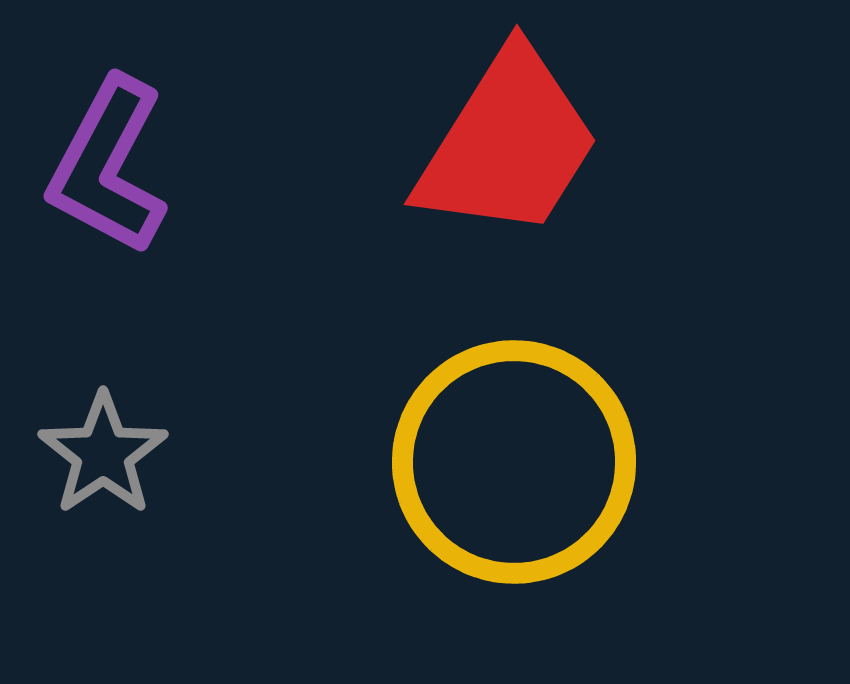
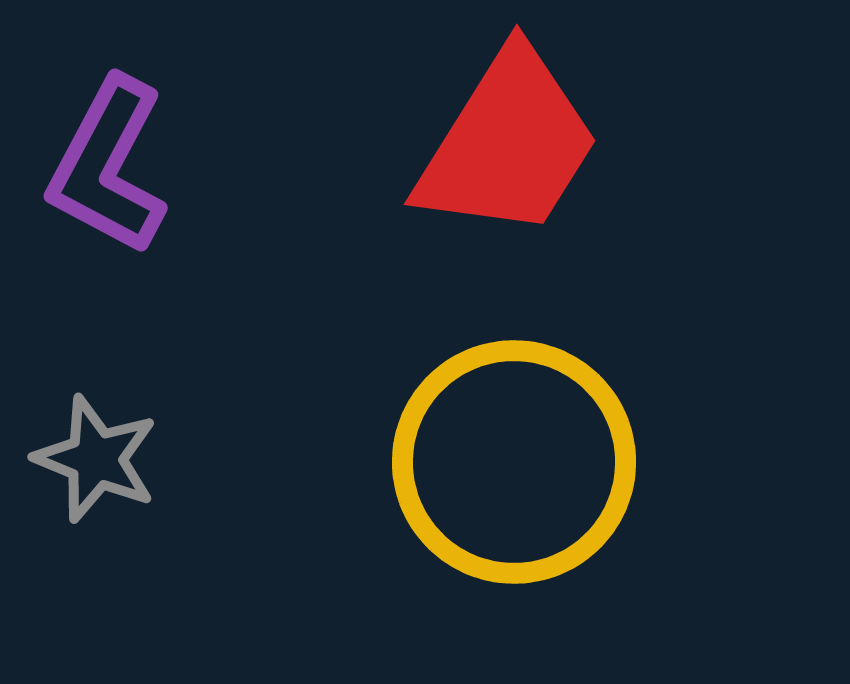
gray star: moved 7 px left, 5 px down; rotated 16 degrees counterclockwise
